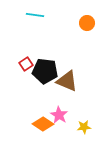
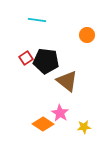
cyan line: moved 2 px right, 5 px down
orange circle: moved 12 px down
red square: moved 6 px up
black pentagon: moved 1 px right, 10 px up
brown triangle: rotated 15 degrees clockwise
pink star: moved 1 px right, 2 px up
